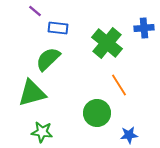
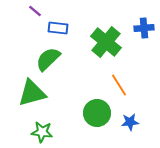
green cross: moved 1 px left, 1 px up
blue star: moved 1 px right, 13 px up
